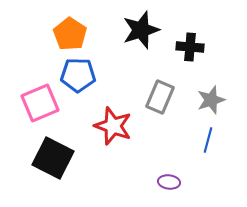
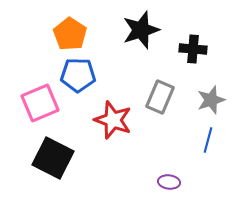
black cross: moved 3 px right, 2 px down
red star: moved 6 px up
